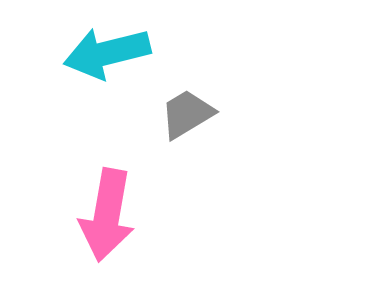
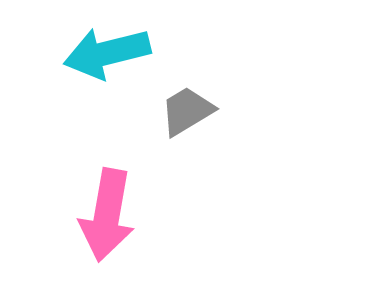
gray trapezoid: moved 3 px up
